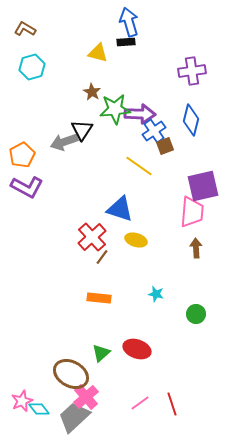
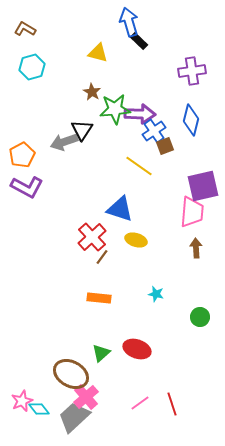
black rectangle: moved 13 px right, 1 px up; rotated 48 degrees clockwise
green circle: moved 4 px right, 3 px down
